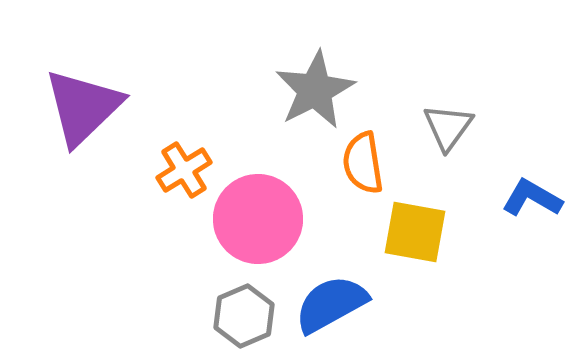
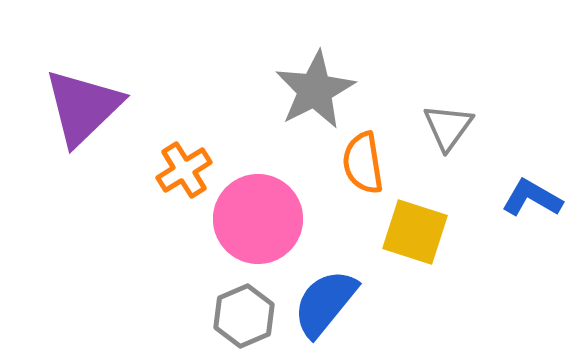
yellow square: rotated 8 degrees clockwise
blue semicircle: moved 6 px left, 1 px up; rotated 22 degrees counterclockwise
